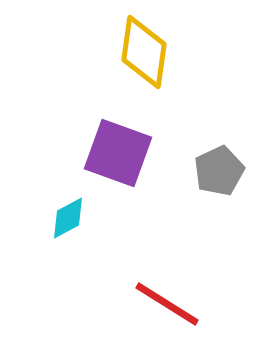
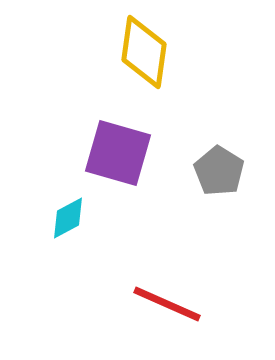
purple square: rotated 4 degrees counterclockwise
gray pentagon: rotated 15 degrees counterclockwise
red line: rotated 8 degrees counterclockwise
